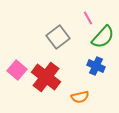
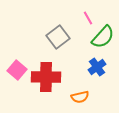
blue cross: moved 1 px right, 1 px down; rotated 30 degrees clockwise
red cross: rotated 36 degrees counterclockwise
